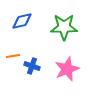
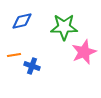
orange line: moved 1 px right, 1 px up
pink star: moved 17 px right, 17 px up
